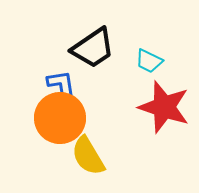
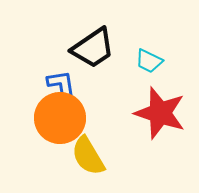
red star: moved 4 px left, 6 px down
